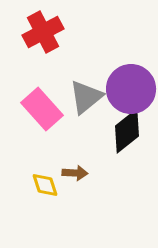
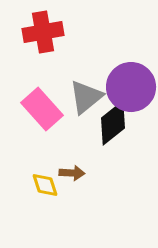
red cross: rotated 18 degrees clockwise
purple circle: moved 2 px up
black diamond: moved 14 px left, 8 px up
brown arrow: moved 3 px left
